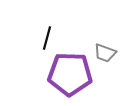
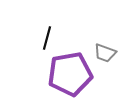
purple pentagon: rotated 12 degrees counterclockwise
